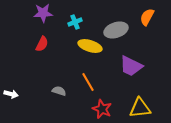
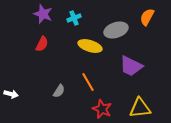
purple star: moved 1 px down; rotated 24 degrees clockwise
cyan cross: moved 1 px left, 4 px up
gray semicircle: rotated 104 degrees clockwise
